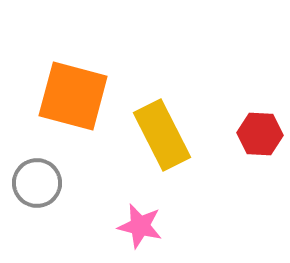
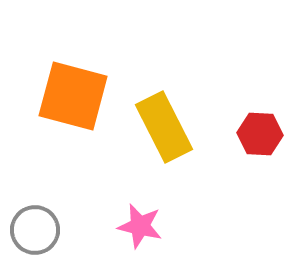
yellow rectangle: moved 2 px right, 8 px up
gray circle: moved 2 px left, 47 px down
